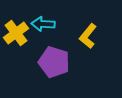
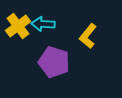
yellow cross: moved 2 px right, 7 px up
